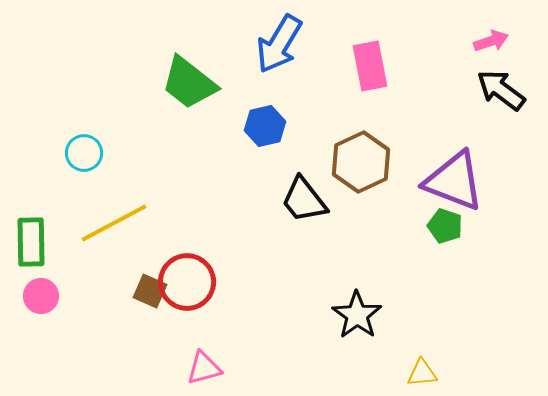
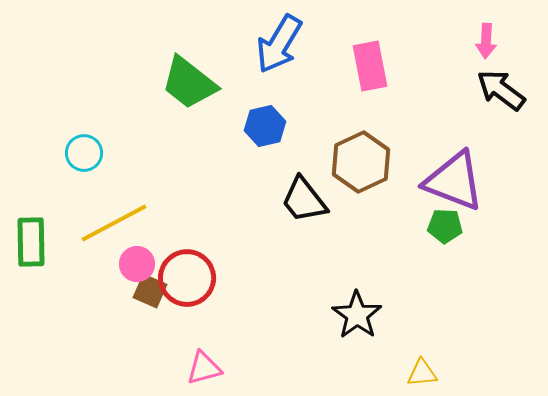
pink arrow: moved 5 px left; rotated 112 degrees clockwise
green pentagon: rotated 16 degrees counterclockwise
red circle: moved 4 px up
pink circle: moved 96 px right, 32 px up
